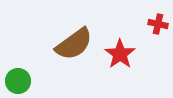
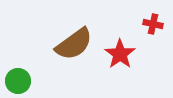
red cross: moved 5 px left
